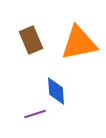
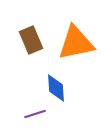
orange triangle: moved 3 px left
blue diamond: moved 3 px up
